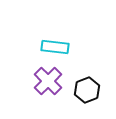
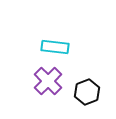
black hexagon: moved 2 px down
